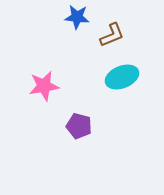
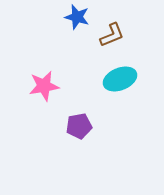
blue star: rotated 10 degrees clockwise
cyan ellipse: moved 2 px left, 2 px down
purple pentagon: rotated 25 degrees counterclockwise
